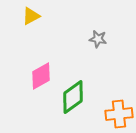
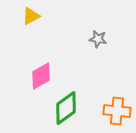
green diamond: moved 7 px left, 11 px down
orange cross: moved 2 px left, 3 px up; rotated 12 degrees clockwise
